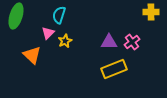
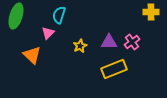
yellow star: moved 15 px right, 5 px down
